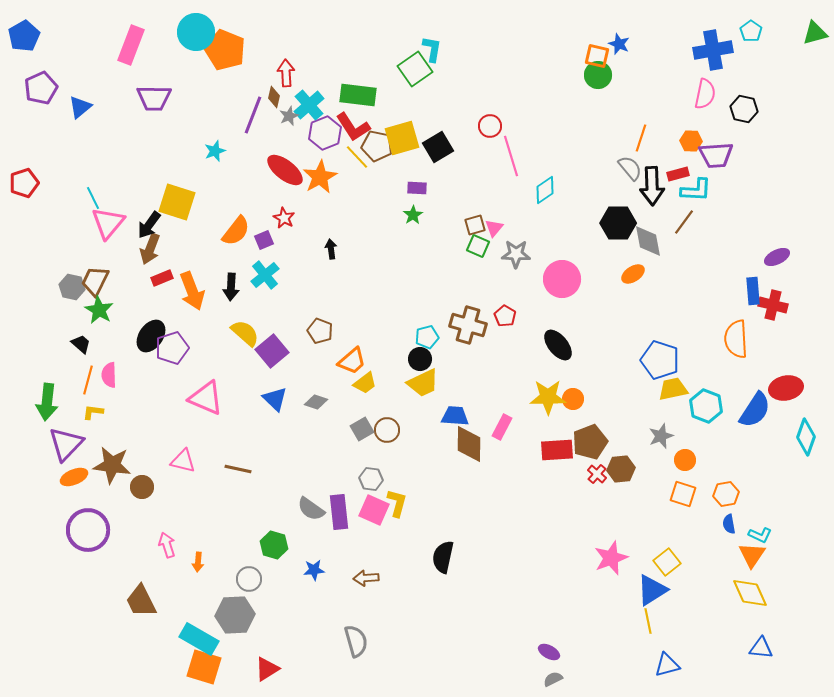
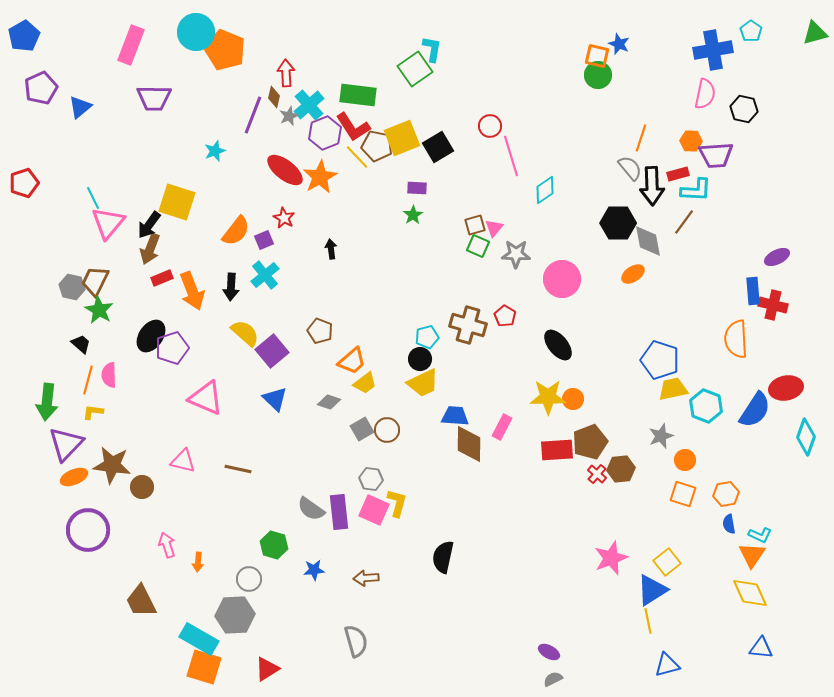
yellow square at (402, 138): rotated 6 degrees counterclockwise
gray diamond at (316, 402): moved 13 px right
